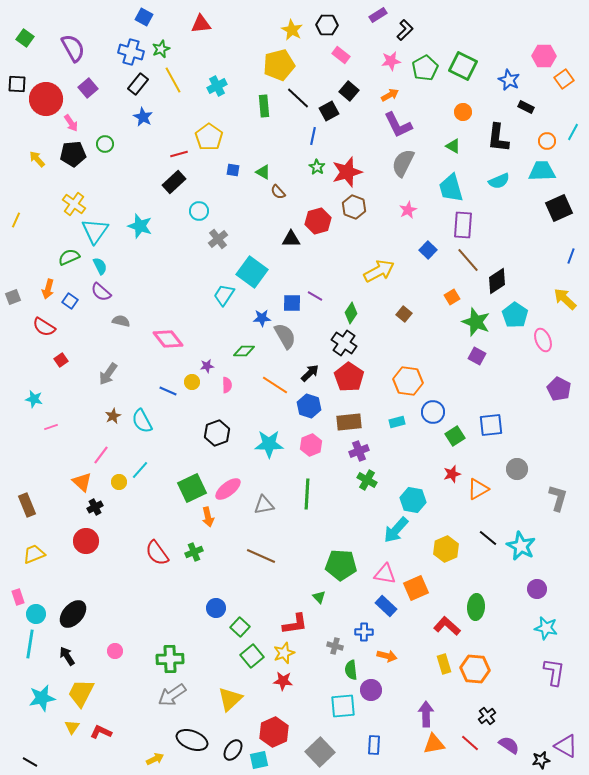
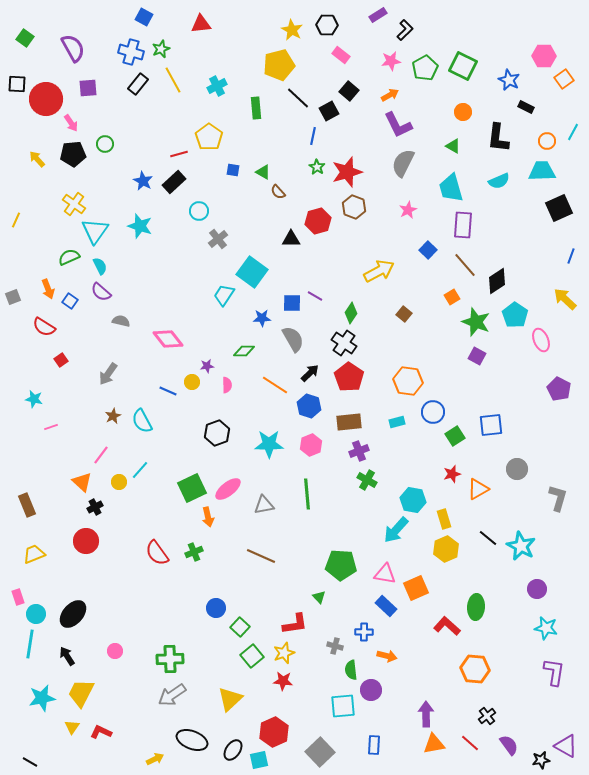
purple square at (88, 88): rotated 36 degrees clockwise
green rectangle at (264, 106): moved 8 px left, 2 px down
blue star at (143, 117): moved 64 px down
brown line at (468, 260): moved 3 px left, 5 px down
orange arrow at (48, 289): rotated 36 degrees counterclockwise
gray semicircle at (285, 336): moved 8 px right, 3 px down
pink ellipse at (543, 340): moved 2 px left
green line at (307, 494): rotated 8 degrees counterclockwise
yellow rectangle at (444, 664): moved 145 px up
purple semicircle at (509, 745): rotated 20 degrees clockwise
